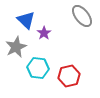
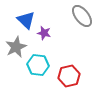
purple star: rotated 24 degrees counterclockwise
cyan hexagon: moved 3 px up
